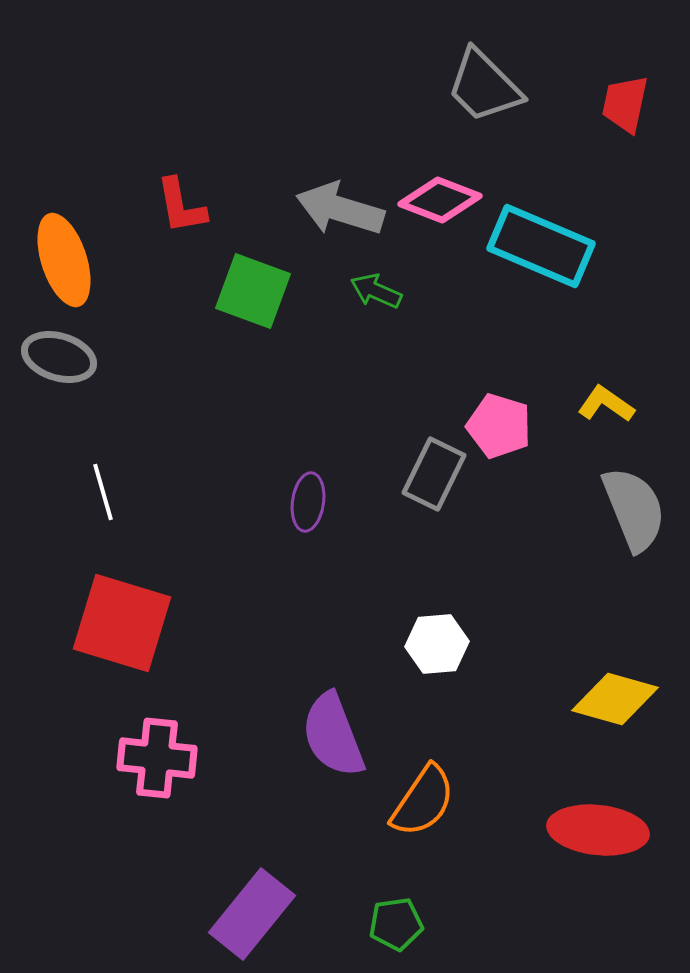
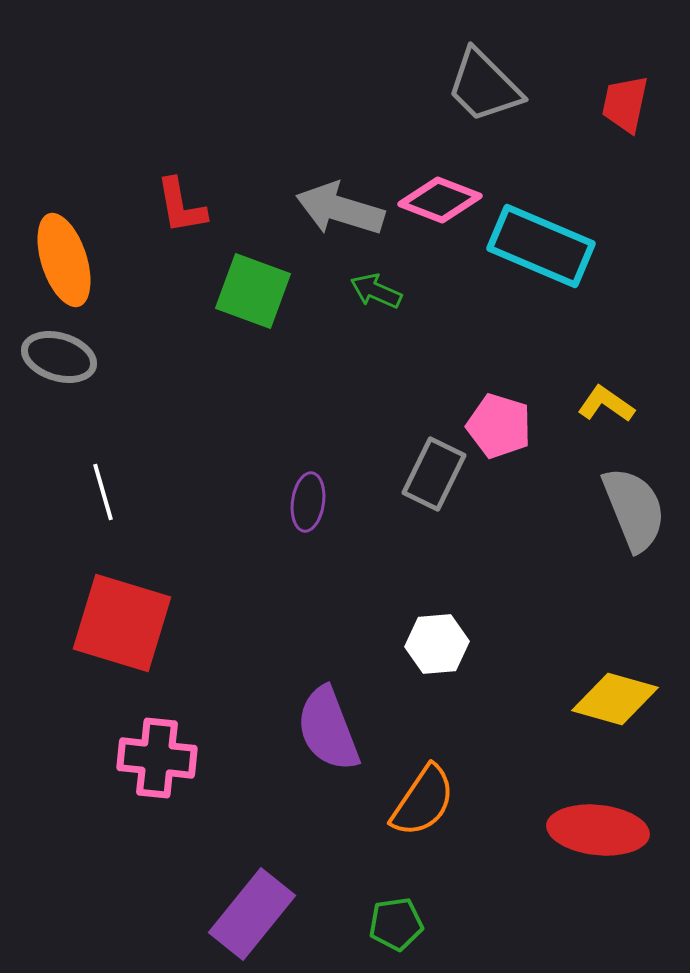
purple semicircle: moved 5 px left, 6 px up
